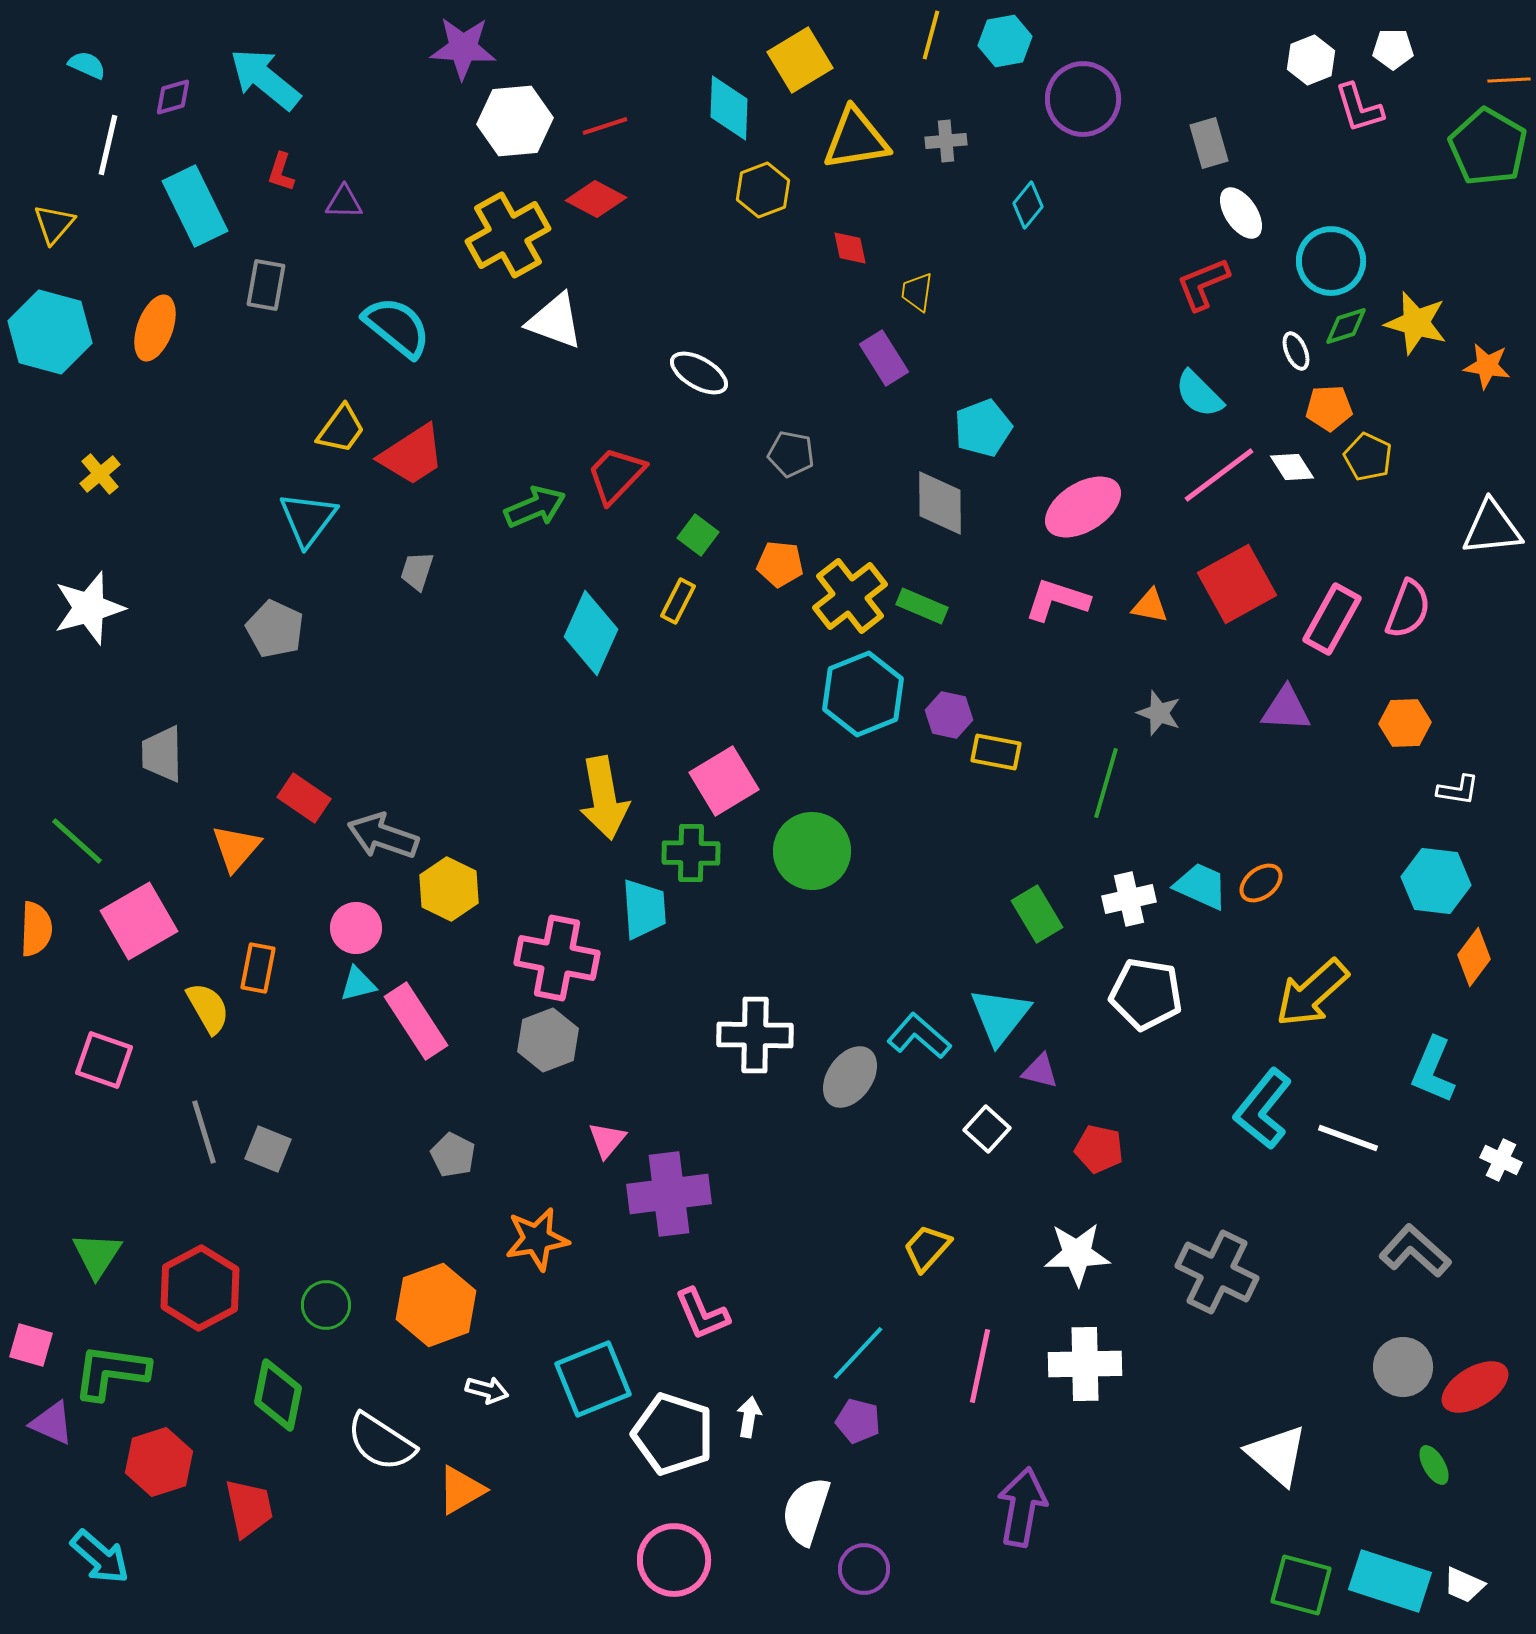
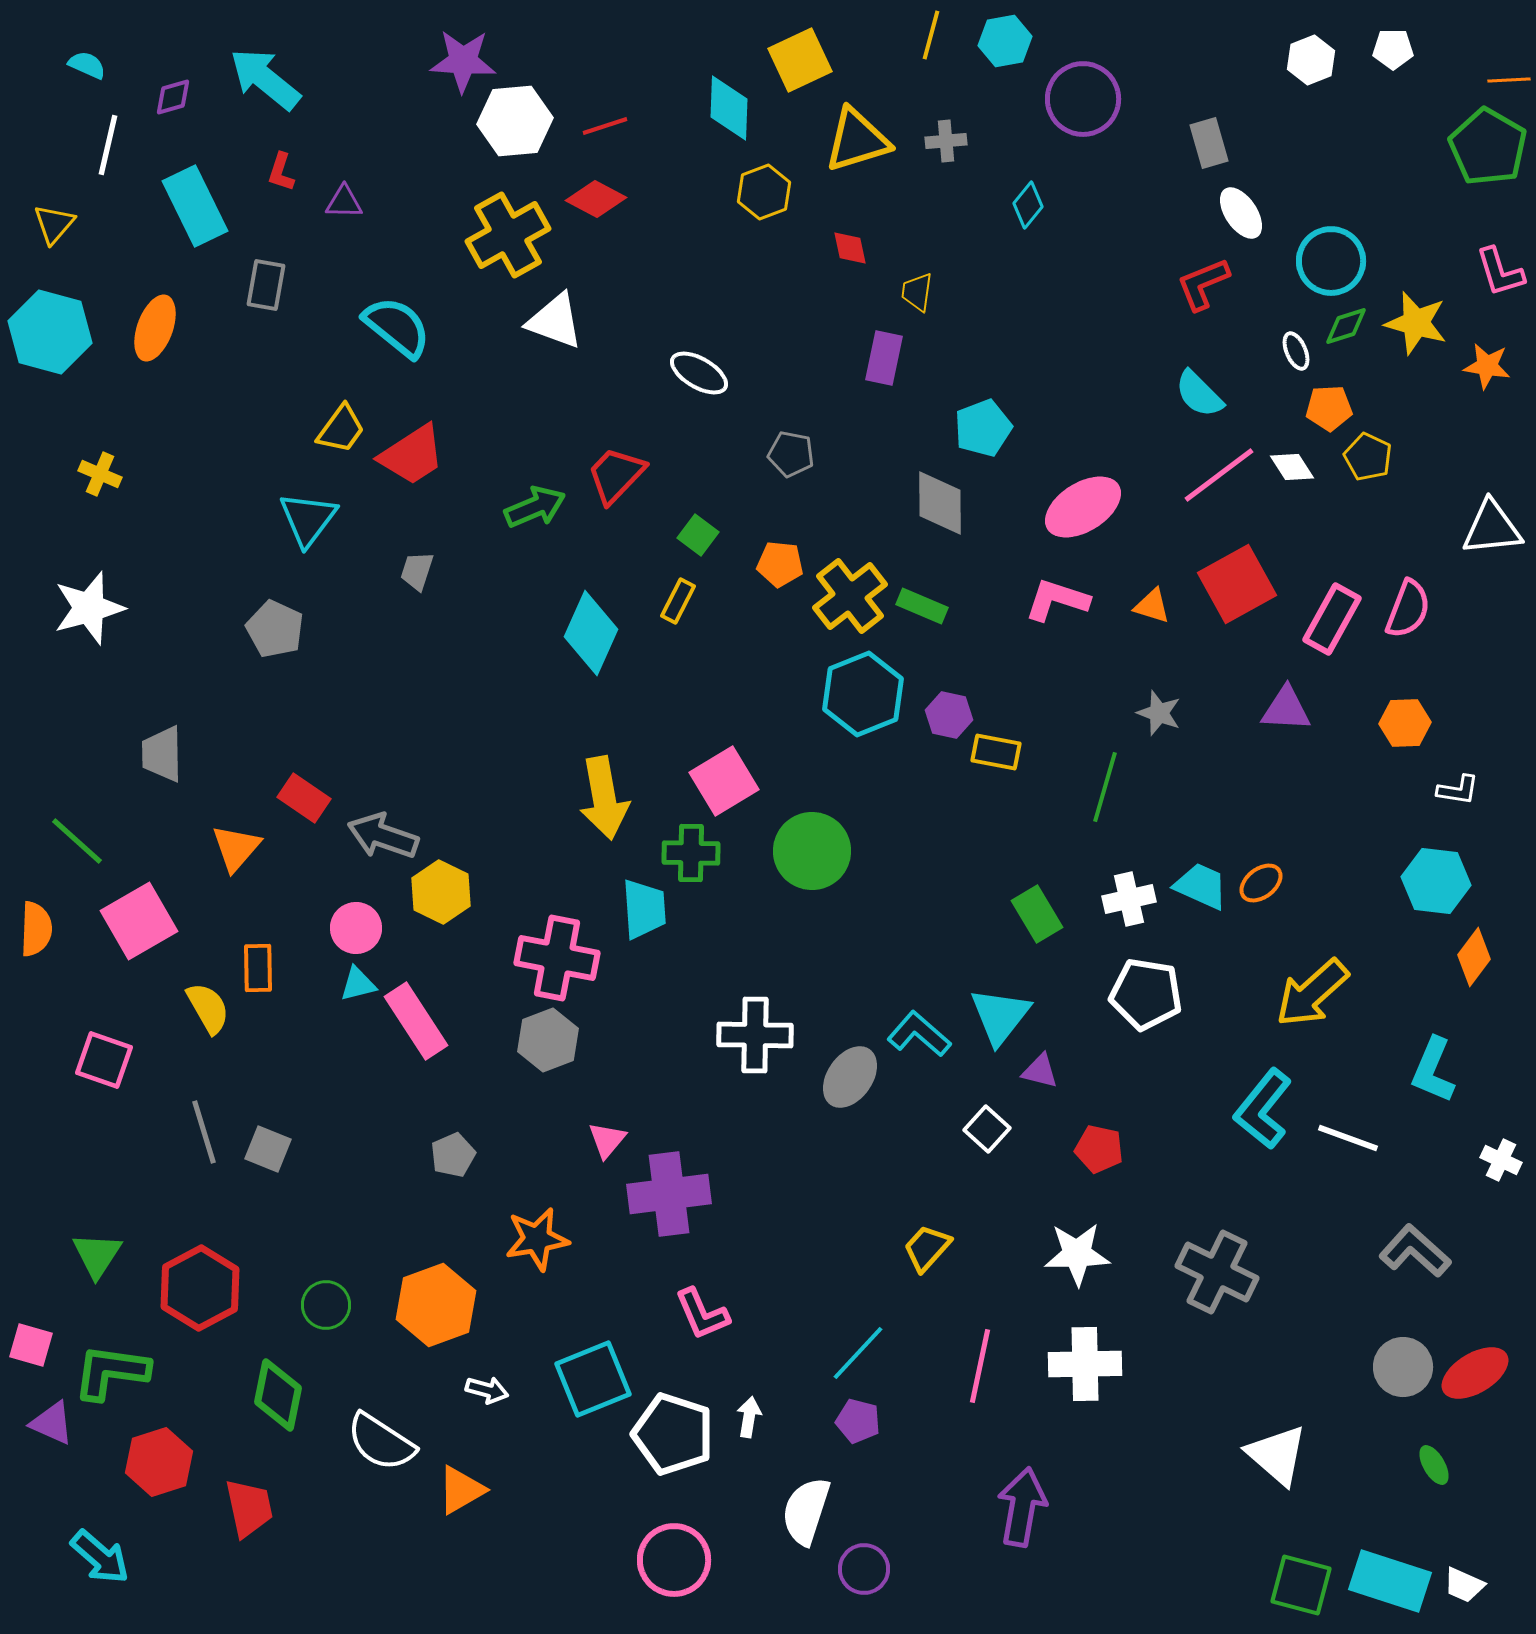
purple star at (463, 48): moved 13 px down
yellow square at (800, 60): rotated 6 degrees clockwise
pink L-shape at (1359, 108): moved 141 px right, 164 px down
yellow triangle at (856, 139): moved 1 px right, 1 px down; rotated 8 degrees counterclockwise
yellow hexagon at (763, 190): moved 1 px right, 2 px down
purple rectangle at (884, 358): rotated 44 degrees clockwise
yellow cross at (100, 474): rotated 27 degrees counterclockwise
orange triangle at (1150, 606): moved 2 px right; rotated 6 degrees clockwise
green line at (1106, 783): moved 1 px left, 4 px down
yellow hexagon at (449, 889): moved 8 px left, 3 px down
orange rectangle at (258, 968): rotated 12 degrees counterclockwise
cyan L-shape at (919, 1036): moved 2 px up
gray pentagon at (453, 1155): rotated 21 degrees clockwise
red ellipse at (1475, 1387): moved 14 px up
